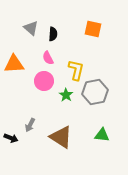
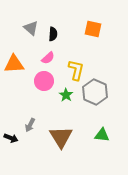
pink semicircle: rotated 104 degrees counterclockwise
gray hexagon: rotated 25 degrees counterclockwise
brown triangle: rotated 25 degrees clockwise
